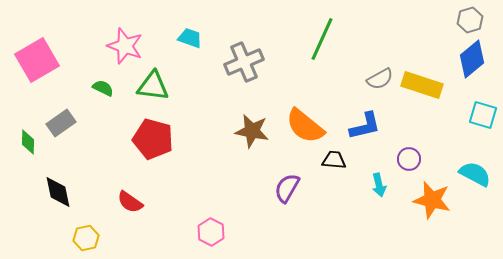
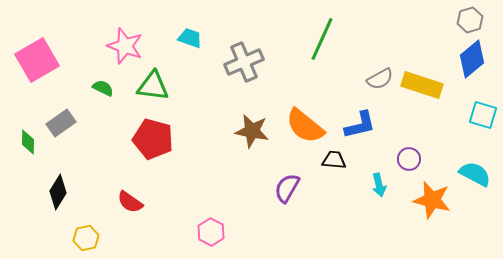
blue L-shape: moved 5 px left, 1 px up
black diamond: rotated 44 degrees clockwise
